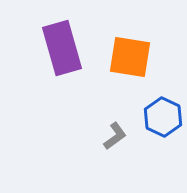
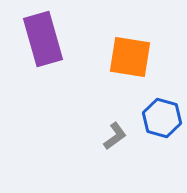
purple rectangle: moved 19 px left, 9 px up
blue hexagon: moved 1 px left, 1 px down; rotated 9 degrees counterclockwise
